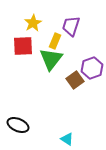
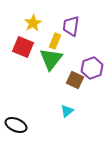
purple trapezoid: rotated 10 degrees counterclockwise
red square: moved 1 px down; rotated 25 degrees clockwise
brown square: rotated 30 degrees counterclockwise
black ellipse: moved 2 px left
cyan triangle: moved 28 px up; rotated 48 degrees clockwise
